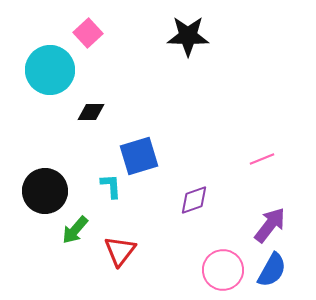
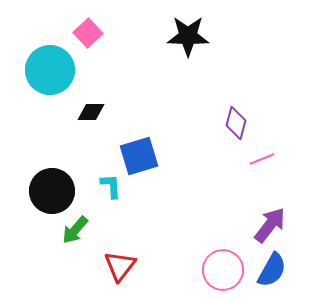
black circle: moved 7 px right
purple diamond: moved 42 px right, 77 px up; rotated 56 degrees counterclockwise
red triangle: moved 15 px down
